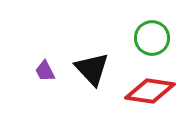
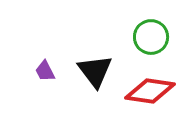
green circle: moved 1 px left, 1 px up
black triangle: moved 3 px right, 2 px down; rotated 6 degrees clockwise
